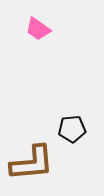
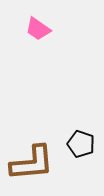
black pentagon: moved 9 px right, 15 px down; rotated 24 degrees clockwise
